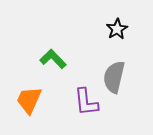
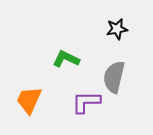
black star: rotated 20 degrees clockwise
green L-shape: moved 13 px right; rotated 20 degrees counterclockwise
purple L-shape: rotated 96 degrees clockwise
